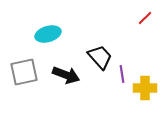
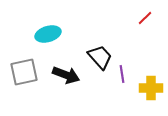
yellow cross: moved 6 px right
